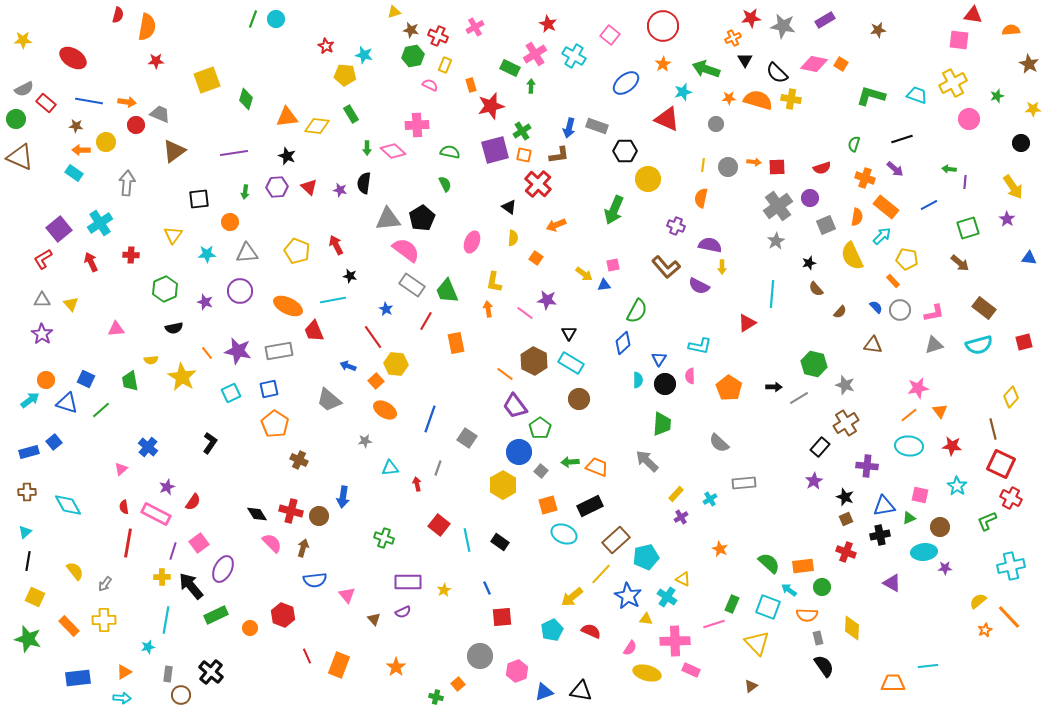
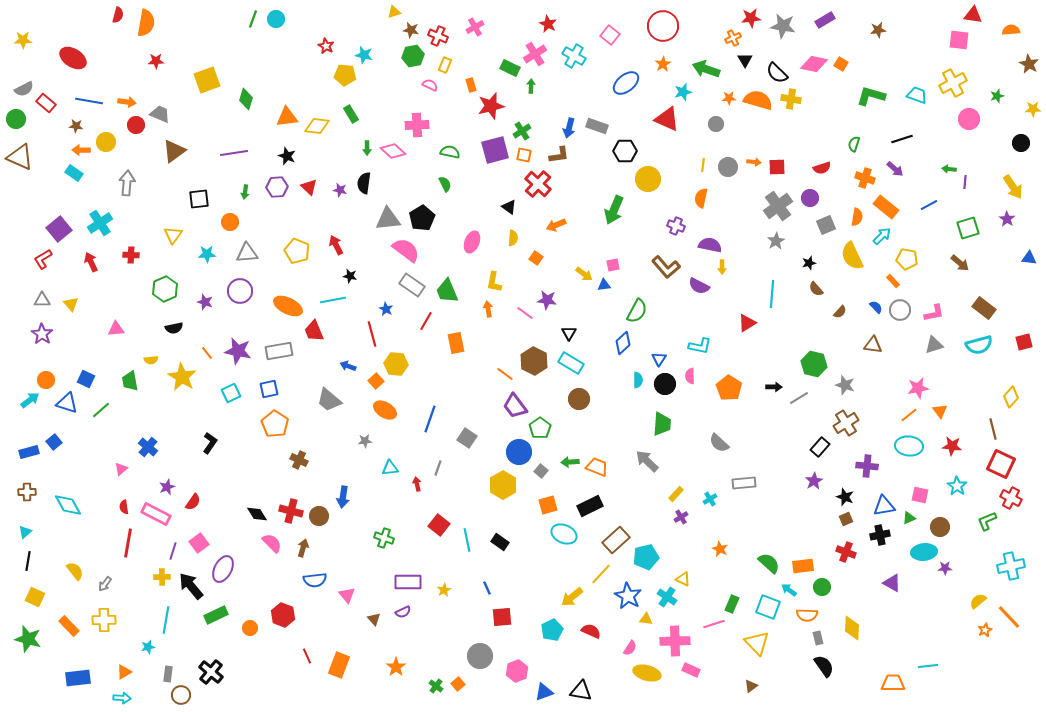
orange semicircle at (147, 27): moved 1 px left, 4 px up
red line at (373, 337): moved 1 px left, 3 px up; rotated 20 degrees clockwise
green cross at (436, 697): moved 11 px up; rotated 24 degrees clockwise
